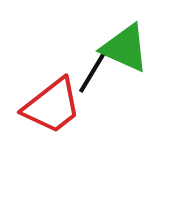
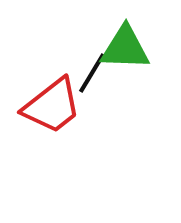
green triangle: rotated 22 degrees counterclockwise
